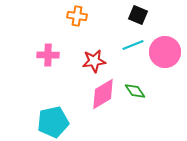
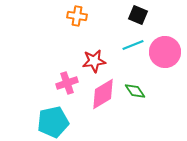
pink cross: moved 19 px right, 28 px down; rotated 20 degrees counterclockwise
